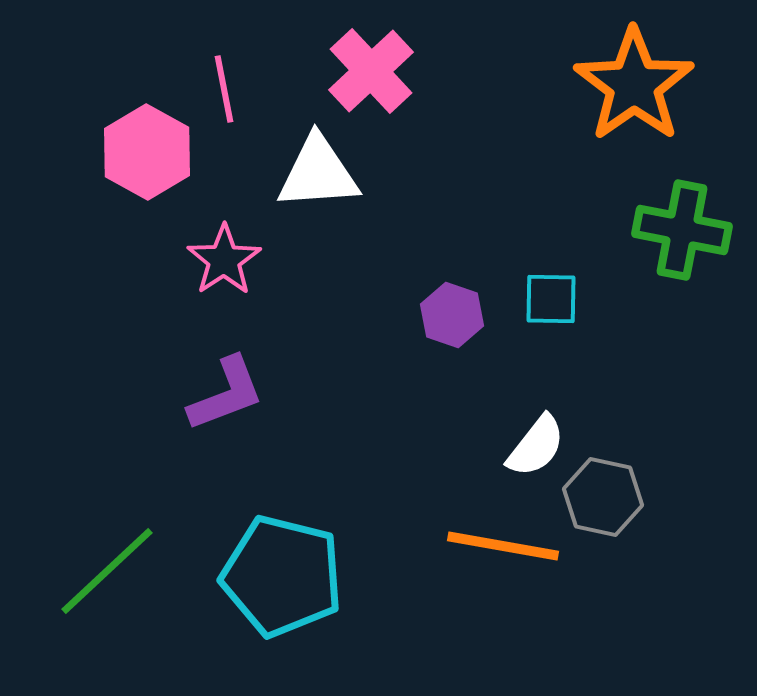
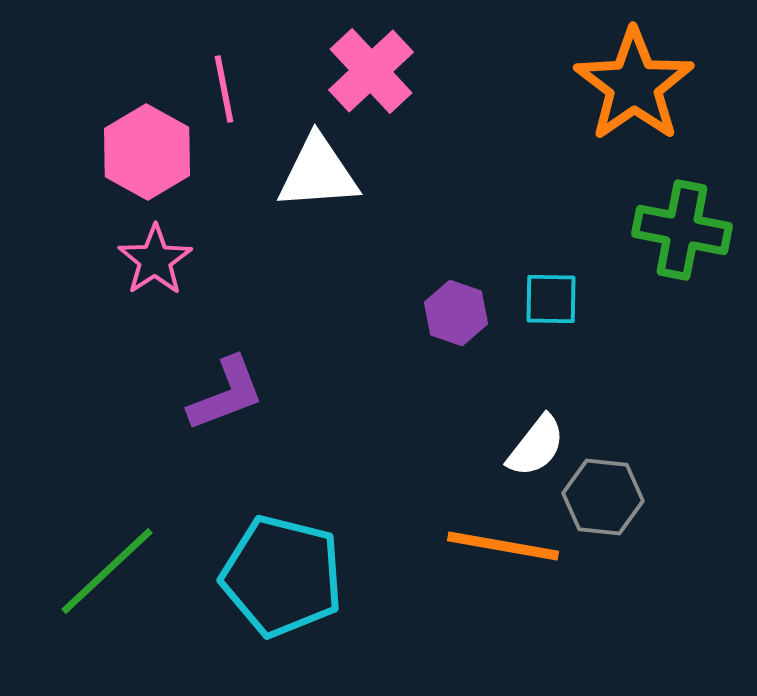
pink star: moved 69 px left
purple hexagon: moved 4 px right, 2 px up
gray hexagon: rotated 6 degrees counterclockwise
